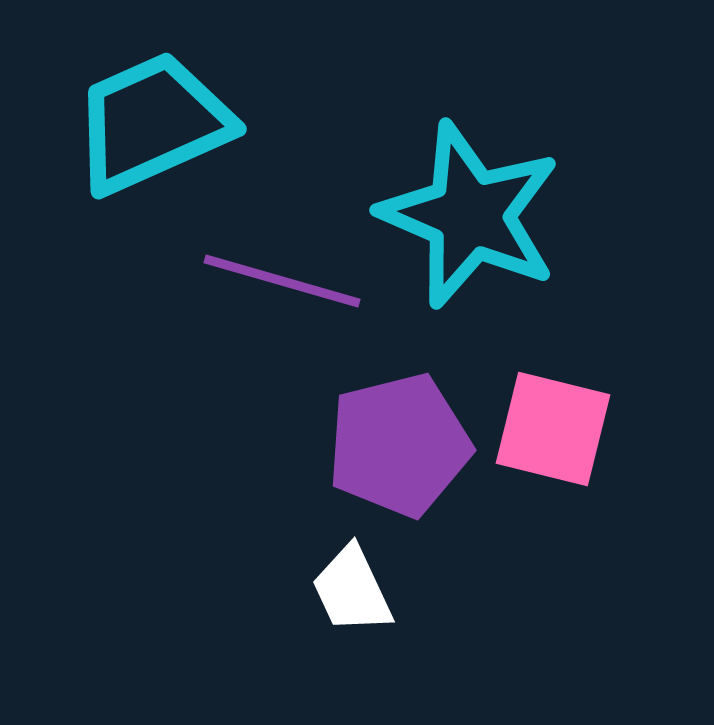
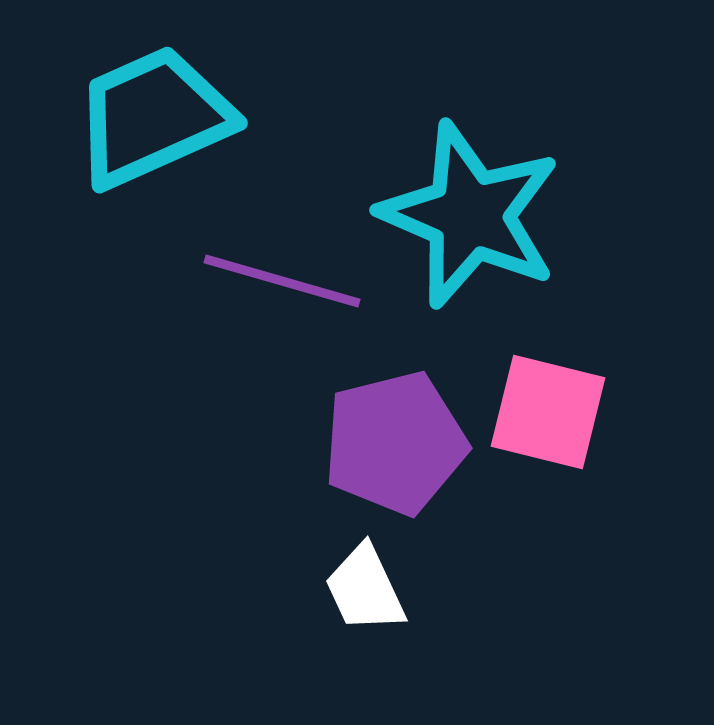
cyan trapezoid: moved 1 px right, 6 px up
pink square: moved 5 px left, 17 px up
purple pentagon: moved 4 px left, 2 px up
white trapezoid: moved 13 px right, 1 px up
